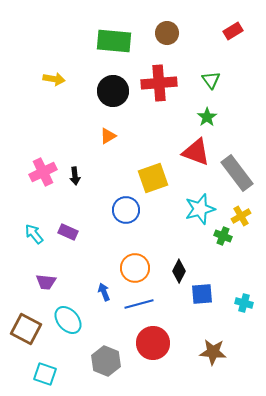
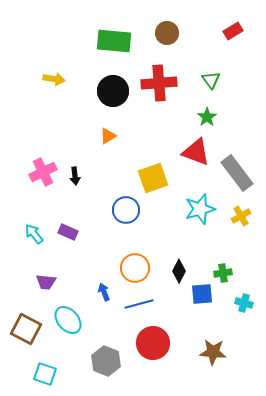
green cross: moved 37 px down; rotated 30 degrees counterclockwise
